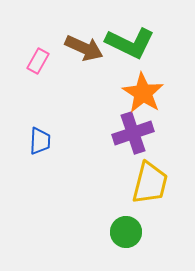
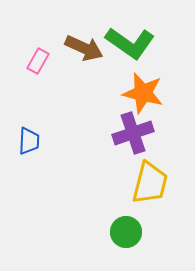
green L-shape: rotated 9 degrees clockwise
orange star: rotated 18 degrees counterclockwise
blue trapezoid: moved 11 px left
